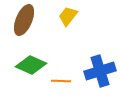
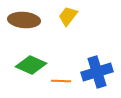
brown ellipse: rotated 72 degrees clockwise
blue cross: moved 3 px left, 1 px down
